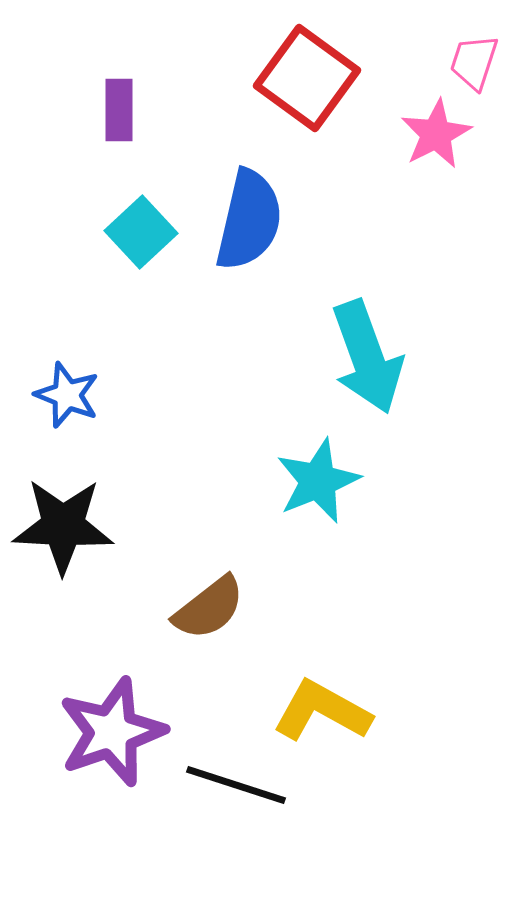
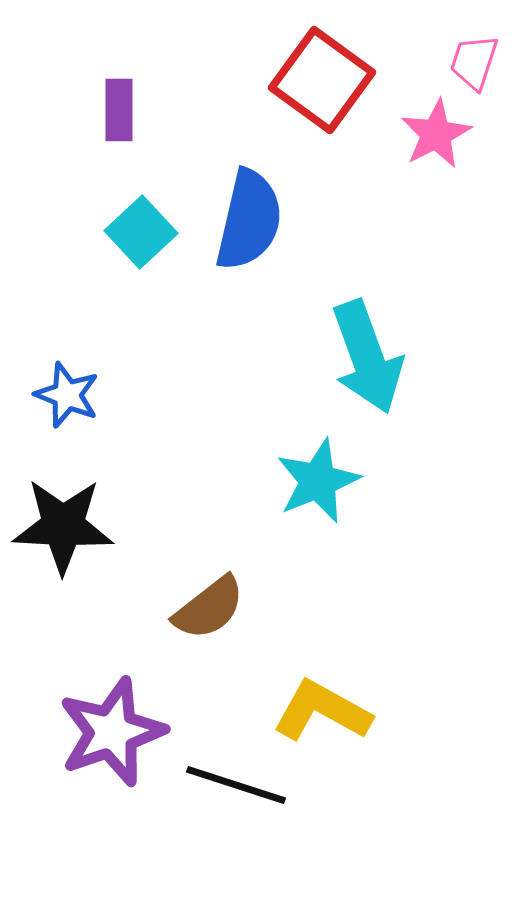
red square: moved 15 px right, 2 px down
